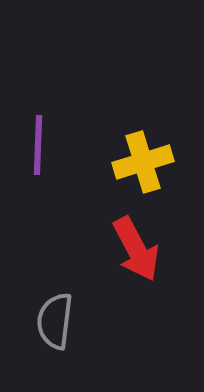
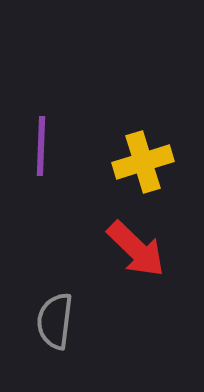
purple line: moved 3 px right, 1 px down
red arrow: rotated 18 degrees counterclockwise
